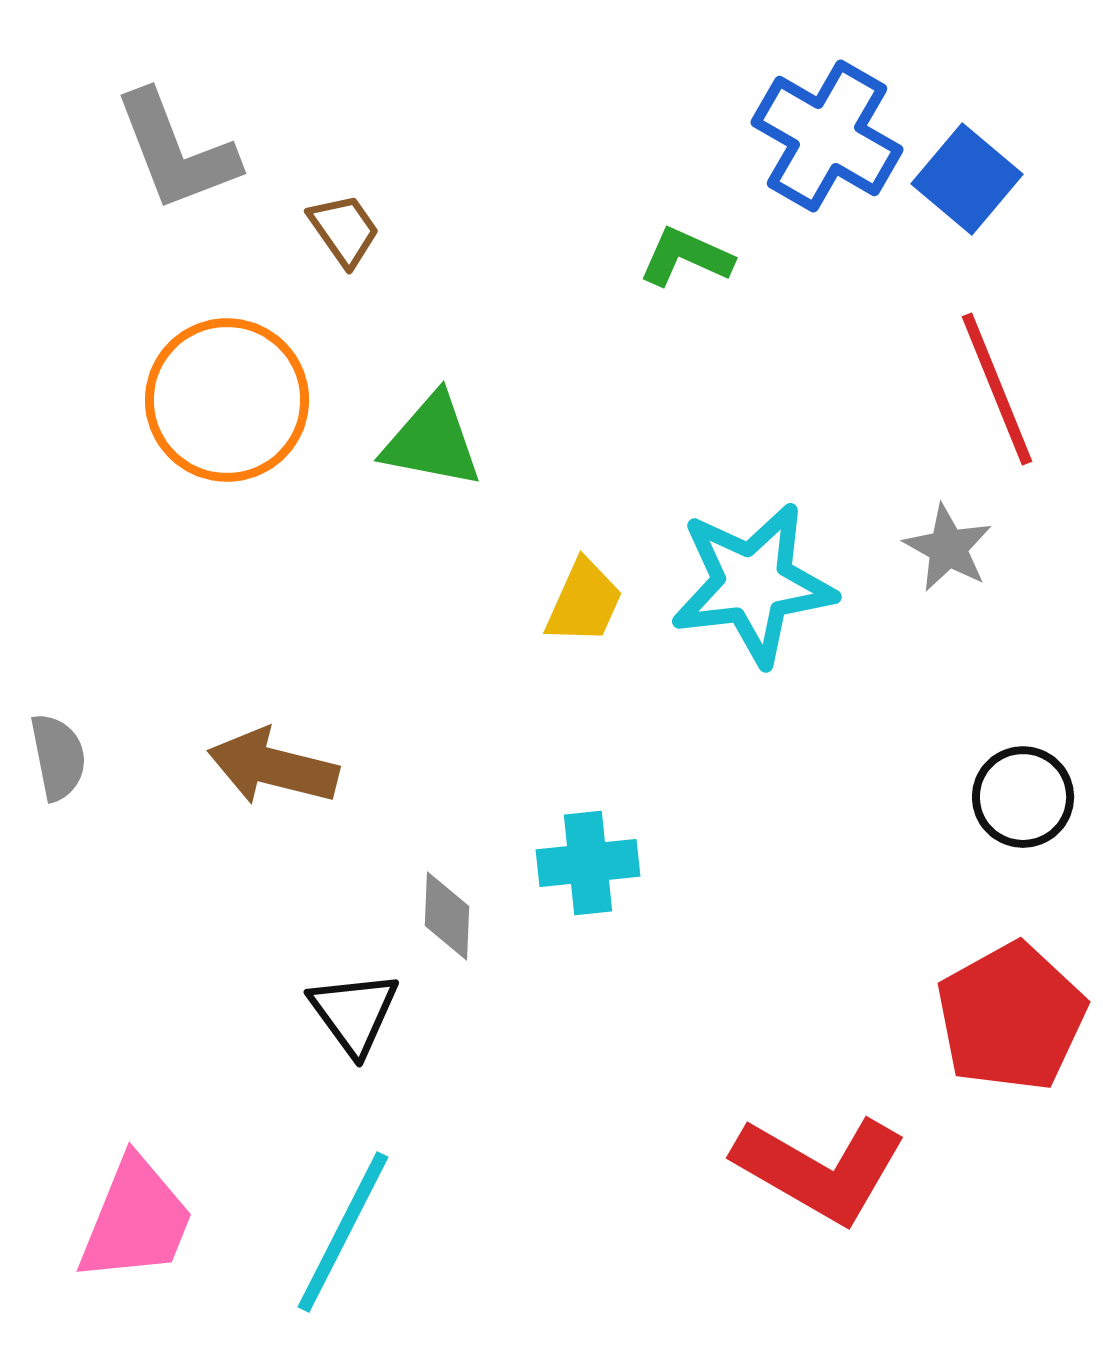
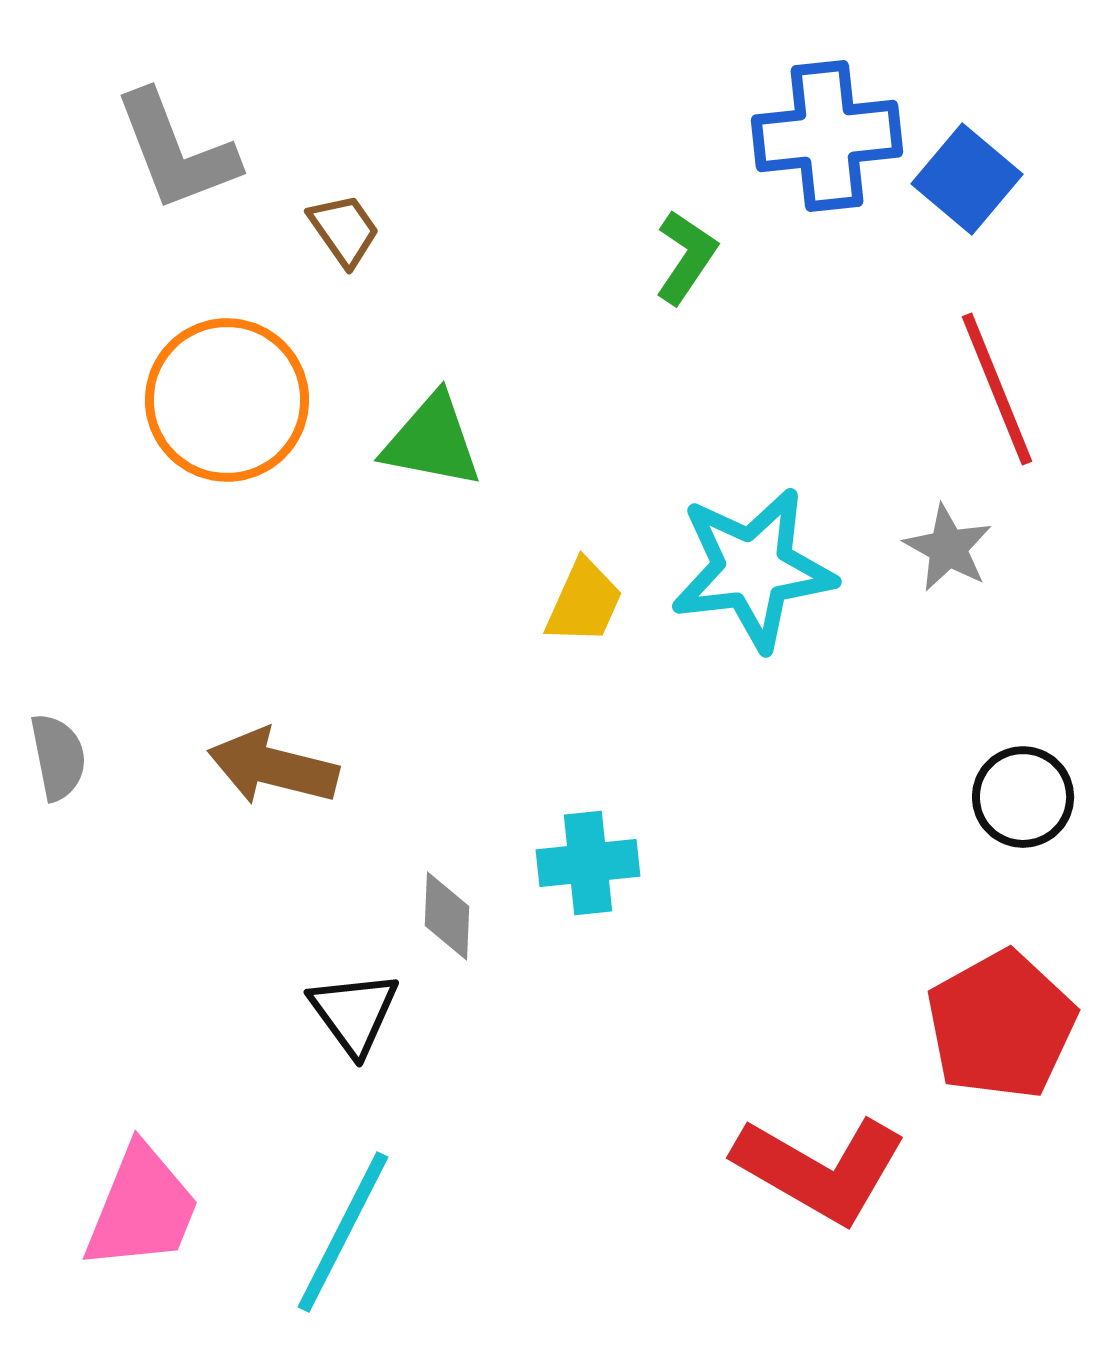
blue cross: rotated 36 degrees counterclockwise
green L-shape: rotated 100 degrees clockwise
cyan star: moved 15 px up
red pentagon: moved 10 px left, 8 px down
pink trapezoid: moved 6 px right, 12 px up
